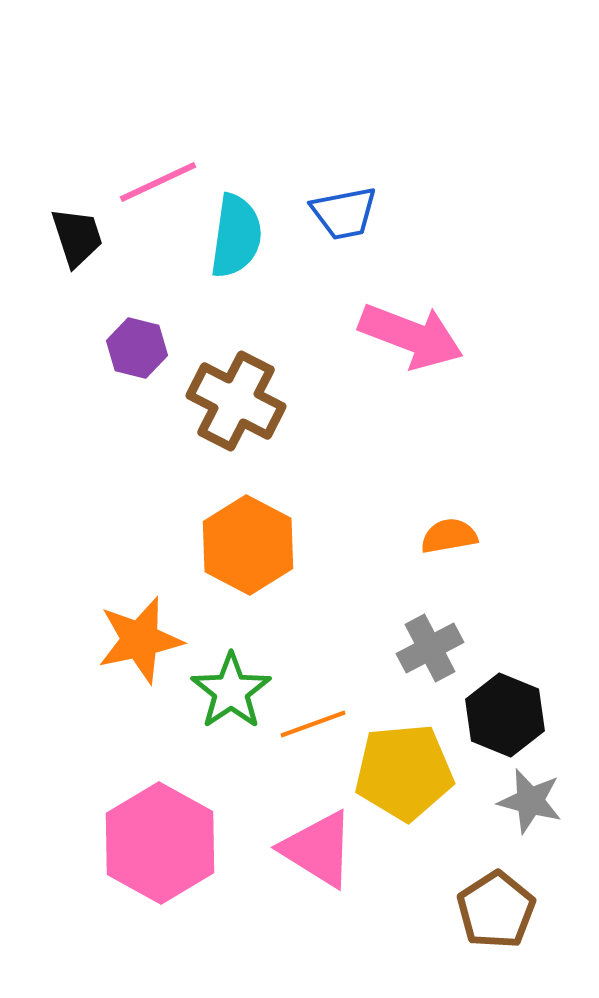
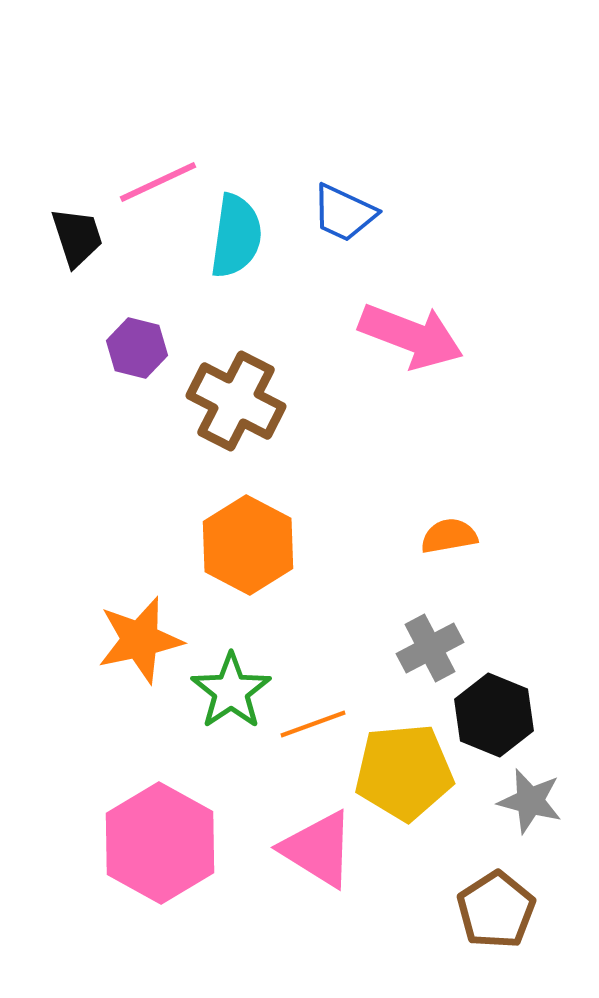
blue trapezoid: rotated 36 degrees clockwise
black hexagon: moved 11 px left
